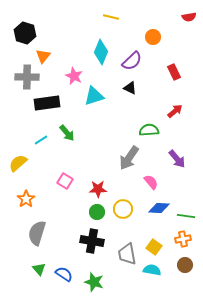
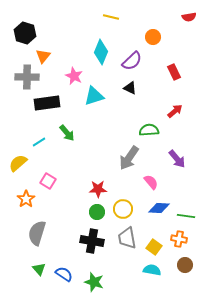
cyan line: moved 2 px left, 2 px down
pink square: moved 17 px left
orange cross: moved 4 px left; rotated 21 degrees clockwise
gray trapezoid: moved 16 px up
